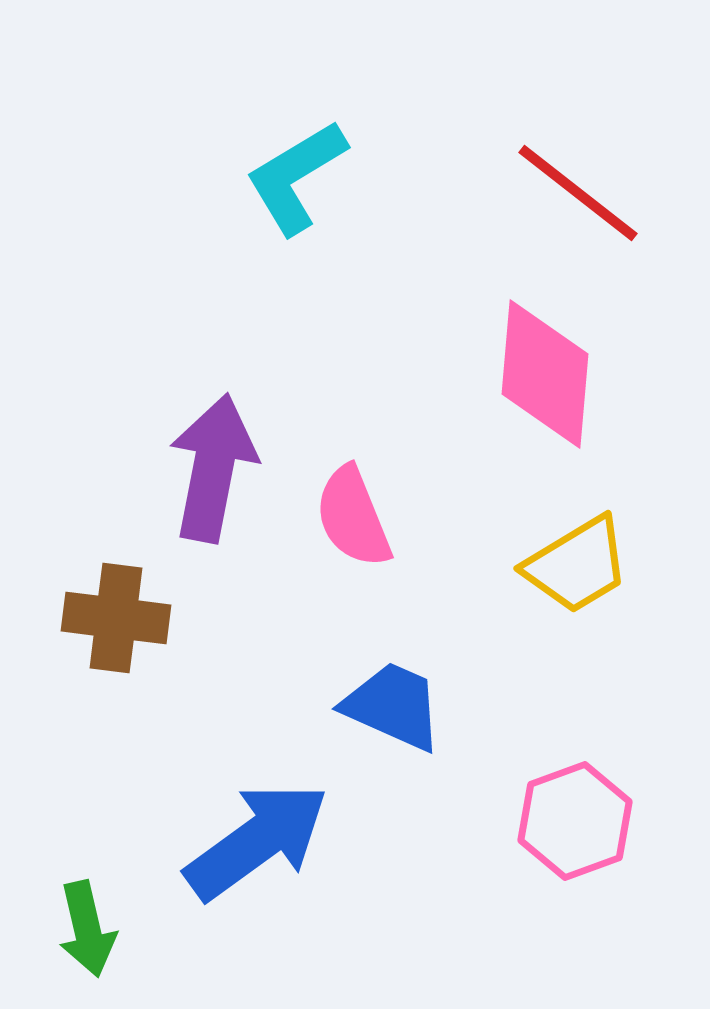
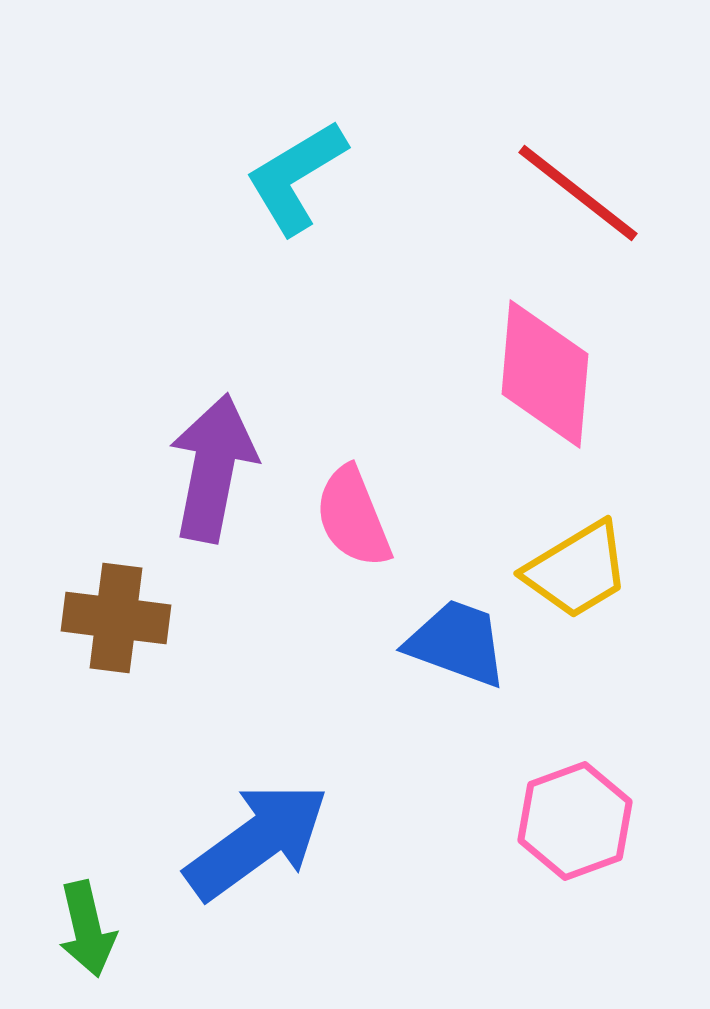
yellow trapezoid: moved 5 px down
blue trapezoid: moved 64 px right, 63 px up; rotated 4 degrees counterclockwise
